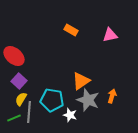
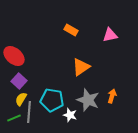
orange triangle: moved 14 px up
